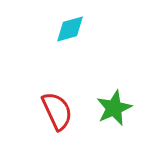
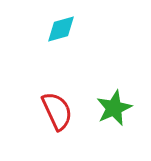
cyan diamond: moved 9 px left
